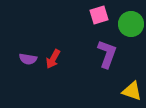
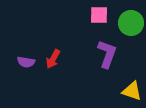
pink square: rotated 18 degrees clockwise
green circle: moved 1 px up
purple semicircle: moved 2 px left, 3 px down
